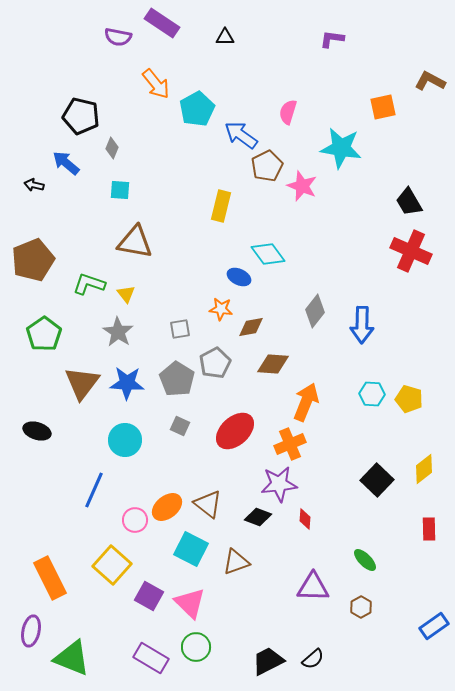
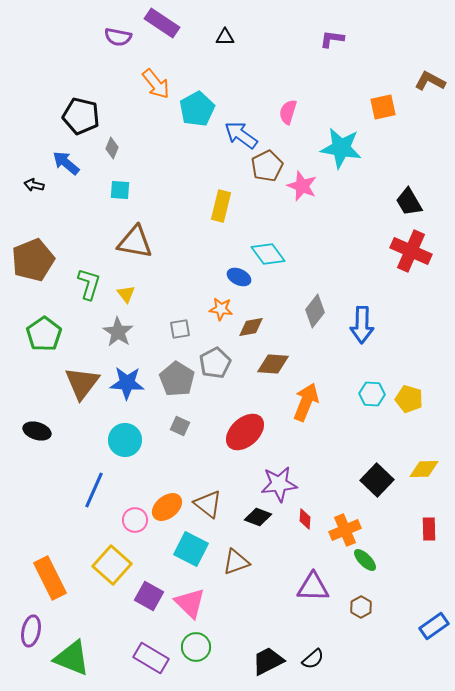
green L-shape at (89, 284): rotated 88 degrees clockwise
red ellipse at (235, 431): moved 10 px right, 1 px down
orange cross at (290, 444): moved 55 px right, 86 px down
yellow diamond at (424, 469): rotated 36 degrees clockwise
